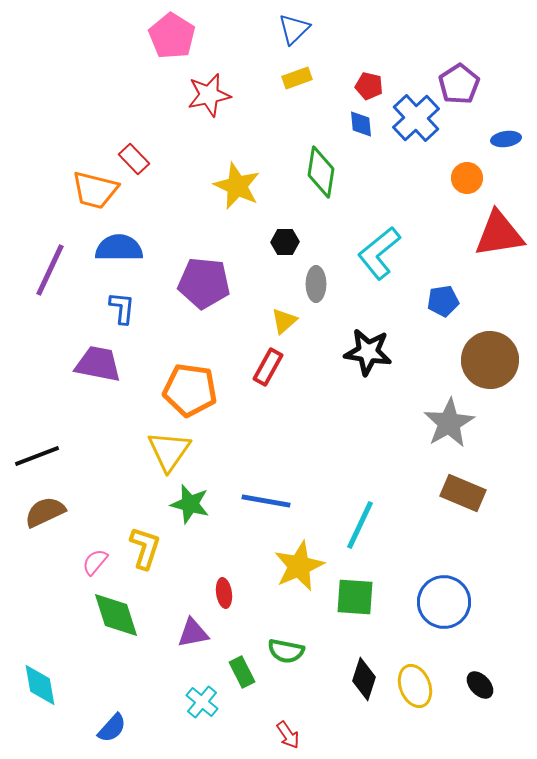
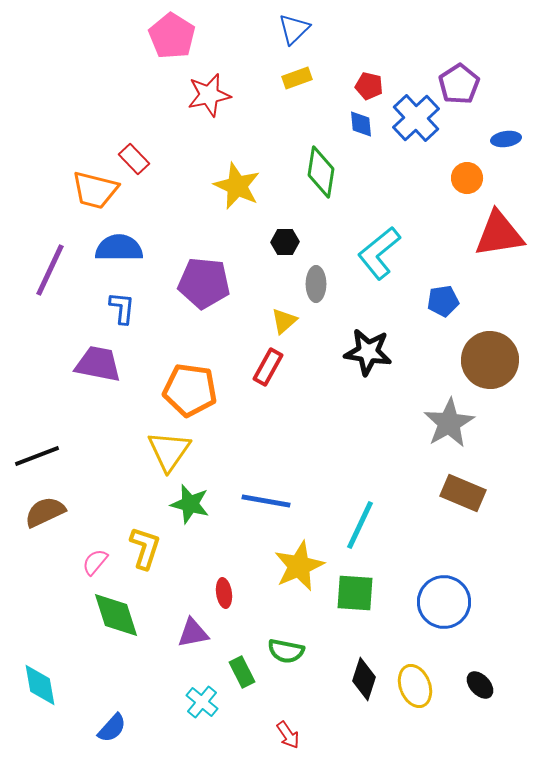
green square at (355, 597): moved 4 px up
